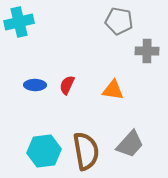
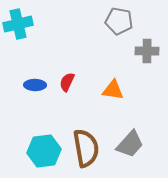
cyan cross: moved 1 px left, 2 px down
red semicircle: moved 3 px up
brown semicircle: moved 3 px up
